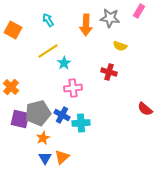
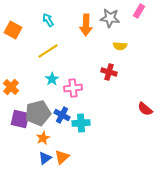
yellow semicircle: rotated 16 degrees counterclockwise
cyan star: moved 12 px left, 16 px down
blue triangle: rotated 24 degrees clockwise
